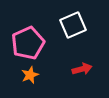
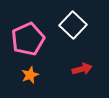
white square: rotated 24 degrees counterclockwise
pink pentagon: moved 4 px up
